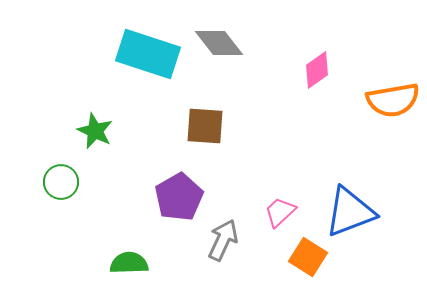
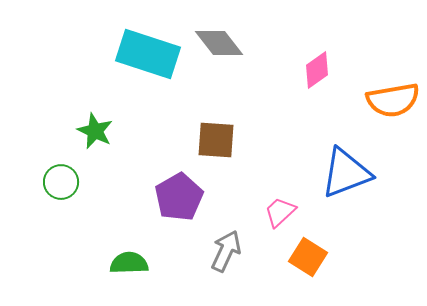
brown square: moved 11 px right, 14 px down
blue triangle: moved 4 px left, 39 px up
gray arrow: moved 3 px right, 11 px down
